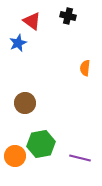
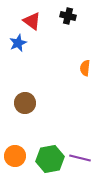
green hexagon: moved 9 px right, 15 px down
